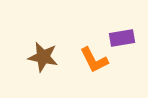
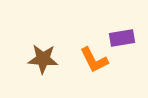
brown star: moved 2 px down; rotated 8 degrees counterclockwise
